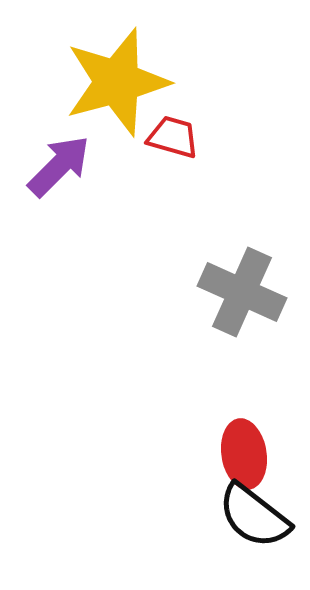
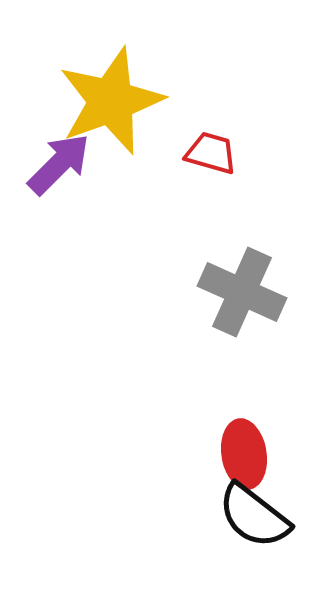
yellow star: moved 6 px left, 19 px down; rotated 5 degrees counterclockwise
red trapezoid: moved 38 px right, 16 px down
purple arrow: moved 2 px up
